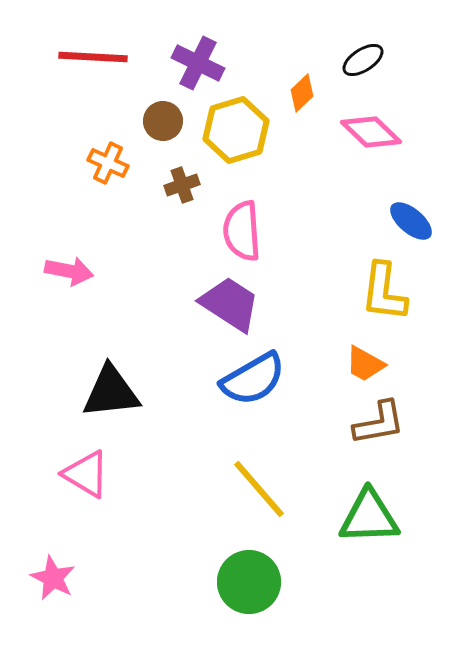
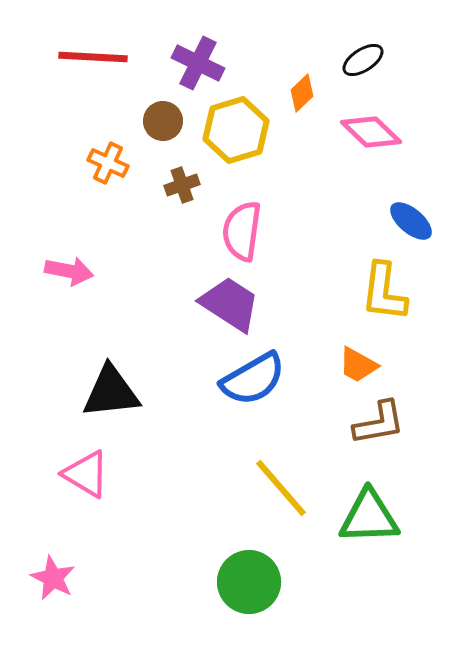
pink semicircle: rotated 12 degrees clockwise
orange trapezoid: moved 7 px left, 1 px down
yellow line: moved 22 px right, 1 px up
